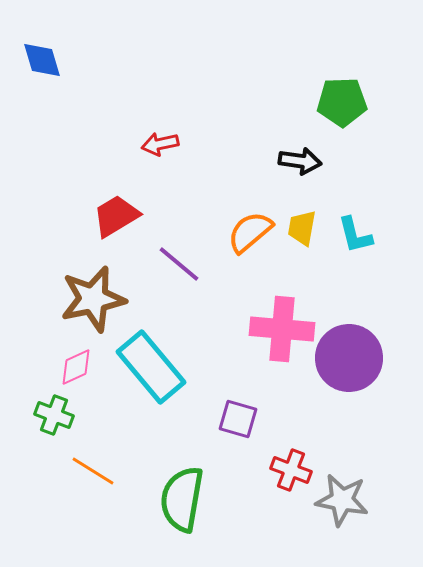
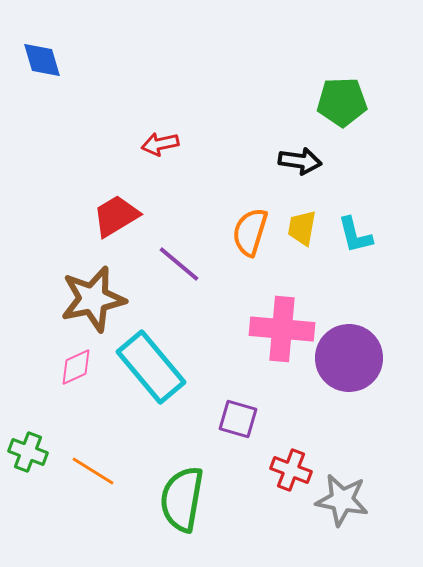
orange semicircle: rotated 33 degrees counterclockwise
green cross: moved 26 px left, 37 px down
